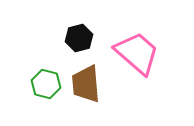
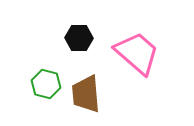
black hexagon: rotated 16 degrees clockwise
brown trapezoid: moved 10 px down
